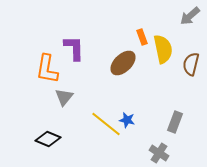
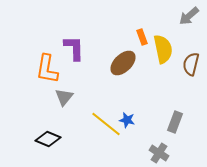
gray arrow: moved 1 px left
